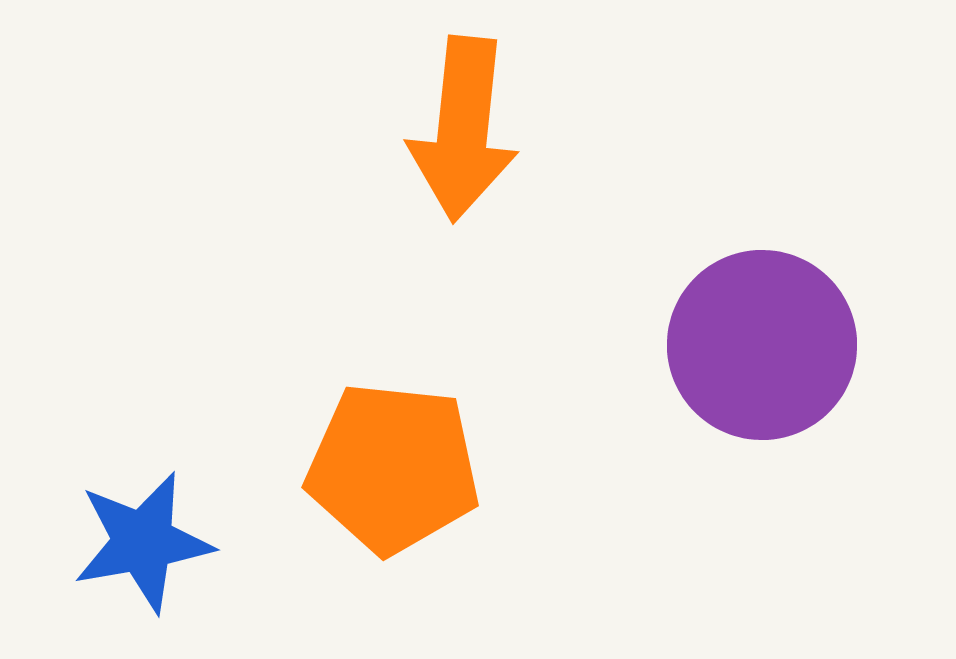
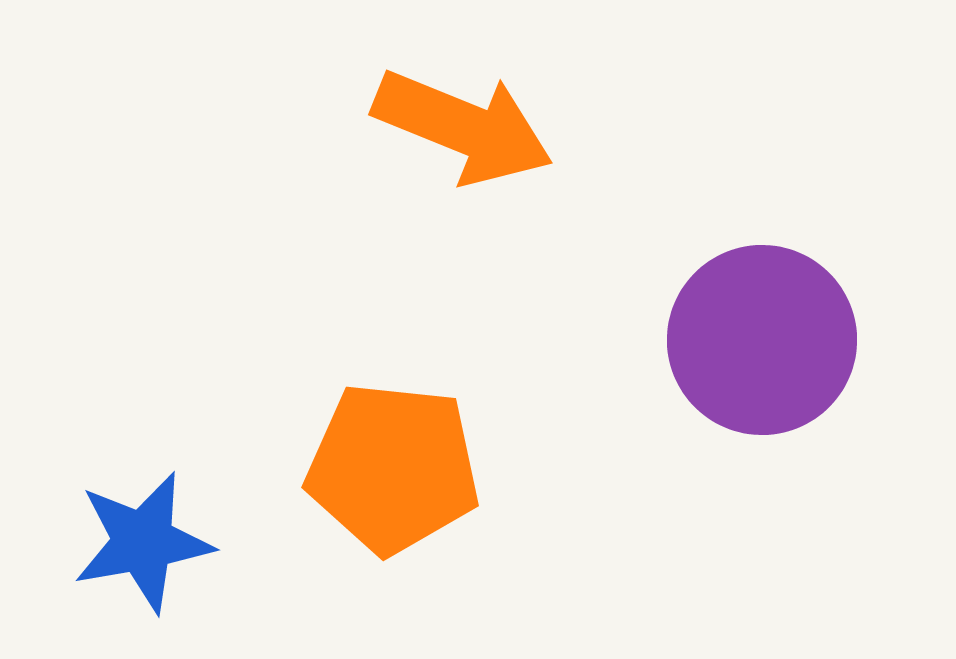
orange arrow: moved 2 px up; rotated 74 degrees counterclockwise
purple circle: moved 5 px up
